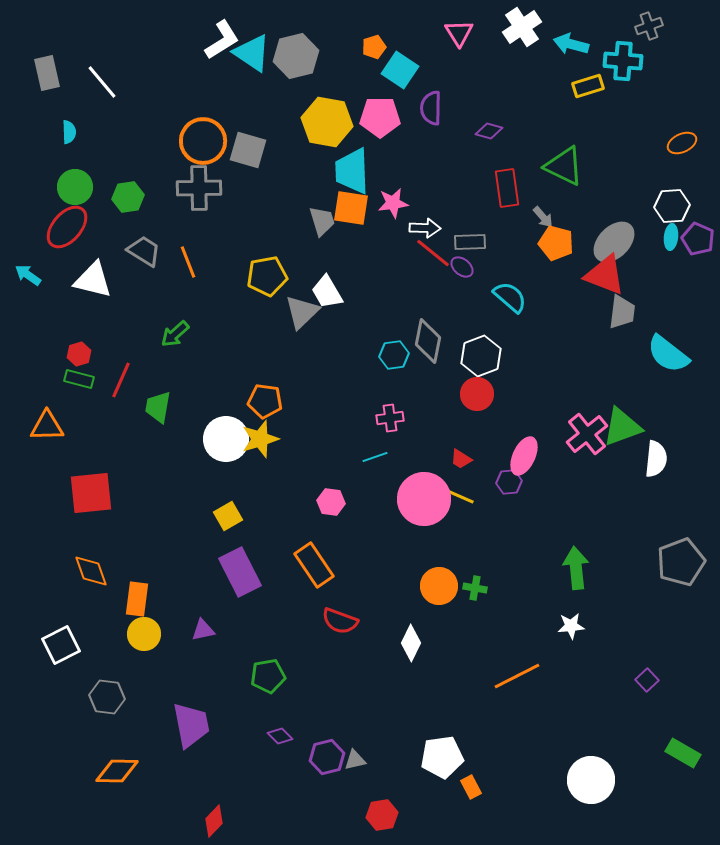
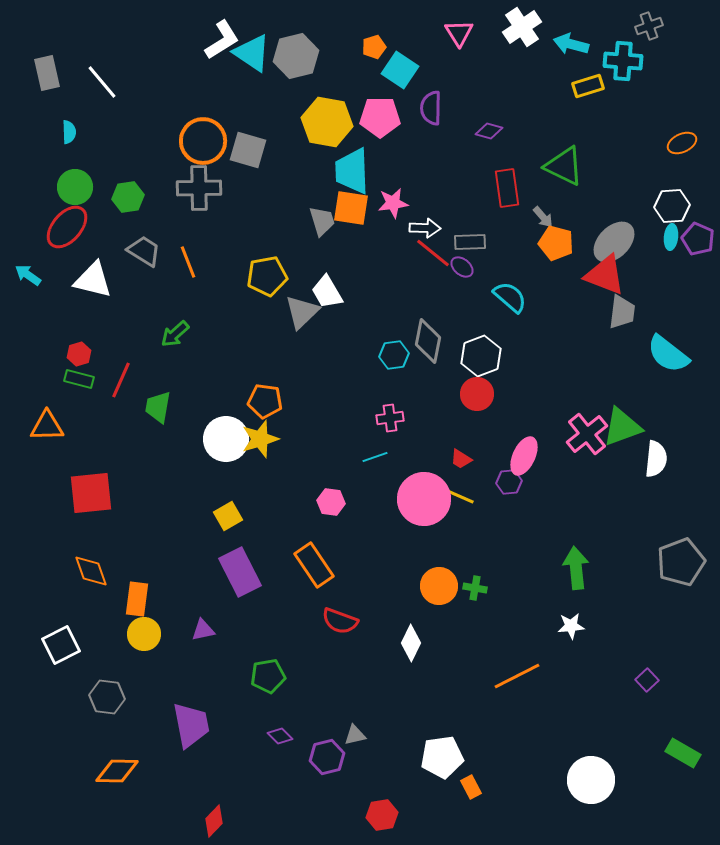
gray triangle at (355, 760): moved 25 px up
